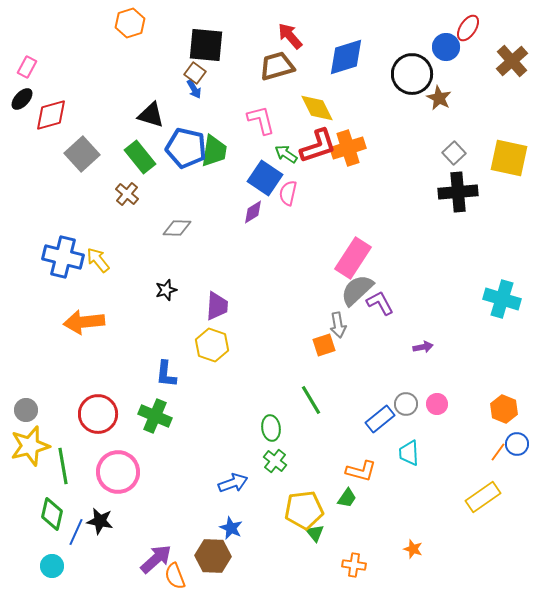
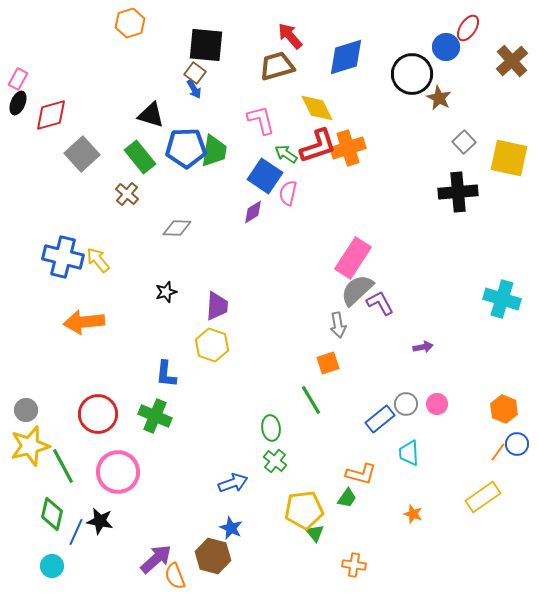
pink rectangle at (27, 67): moved 9 px left, 12 px down
black ellipse at (22, 99): moved 4 px left, 4 px down; rotated 20 degrees counterclockwise
blue pentagon at (186, 148): rotated 15 degrees counterclockwise
gray square at (454, 153): moved 10 px right, 11 px up
blue square at (265, 178): moved 2 px up
black star at (166, 290): moved 2 px down
orange square at (324, 345): moved 4 px right, 18 px down
green line at (63, 466): rotated 18 degrees counterclockwise
orange L-shape at (361, 471): moved 3 px down
orange star at (413, 549): moved 35 px up
brown hexagon at (213, 556): rotated 12 degrees clockwise
